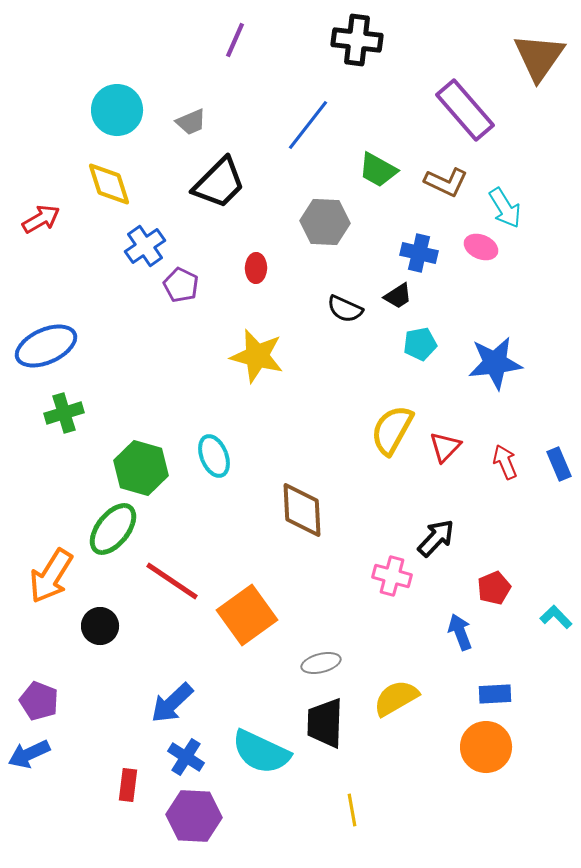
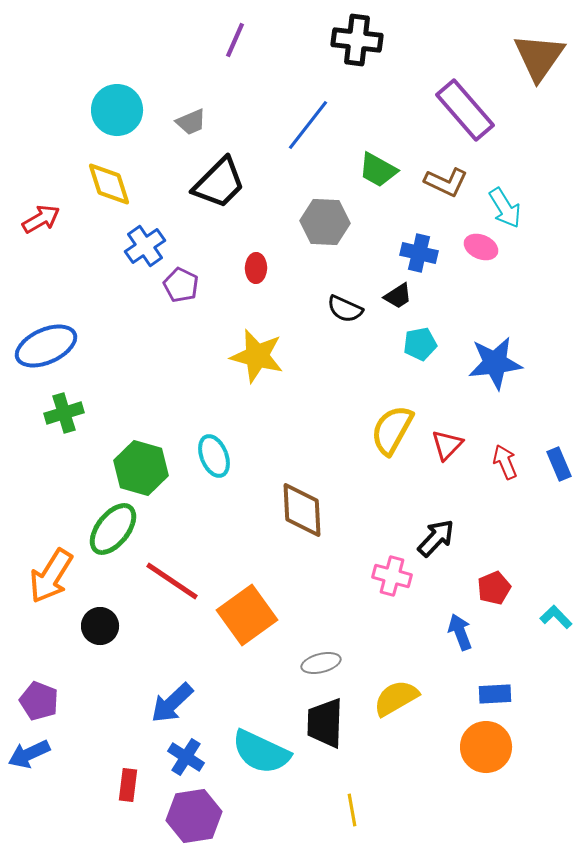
red triangle at (445, 447): moved 2 px right, 2 px up
purple hexagon at (194, 816): rotated 12 degrees counterclockwise
